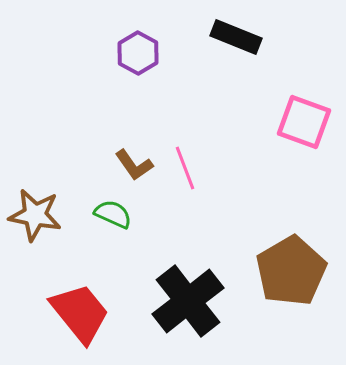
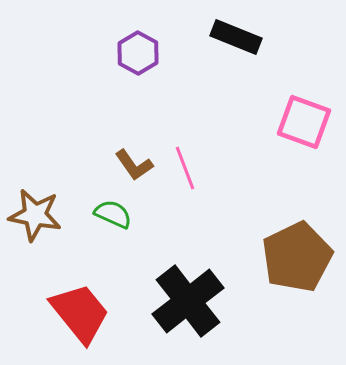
brown pentagon: moved 6 px right, 14 px up; rotated 4 degrees clockwise
